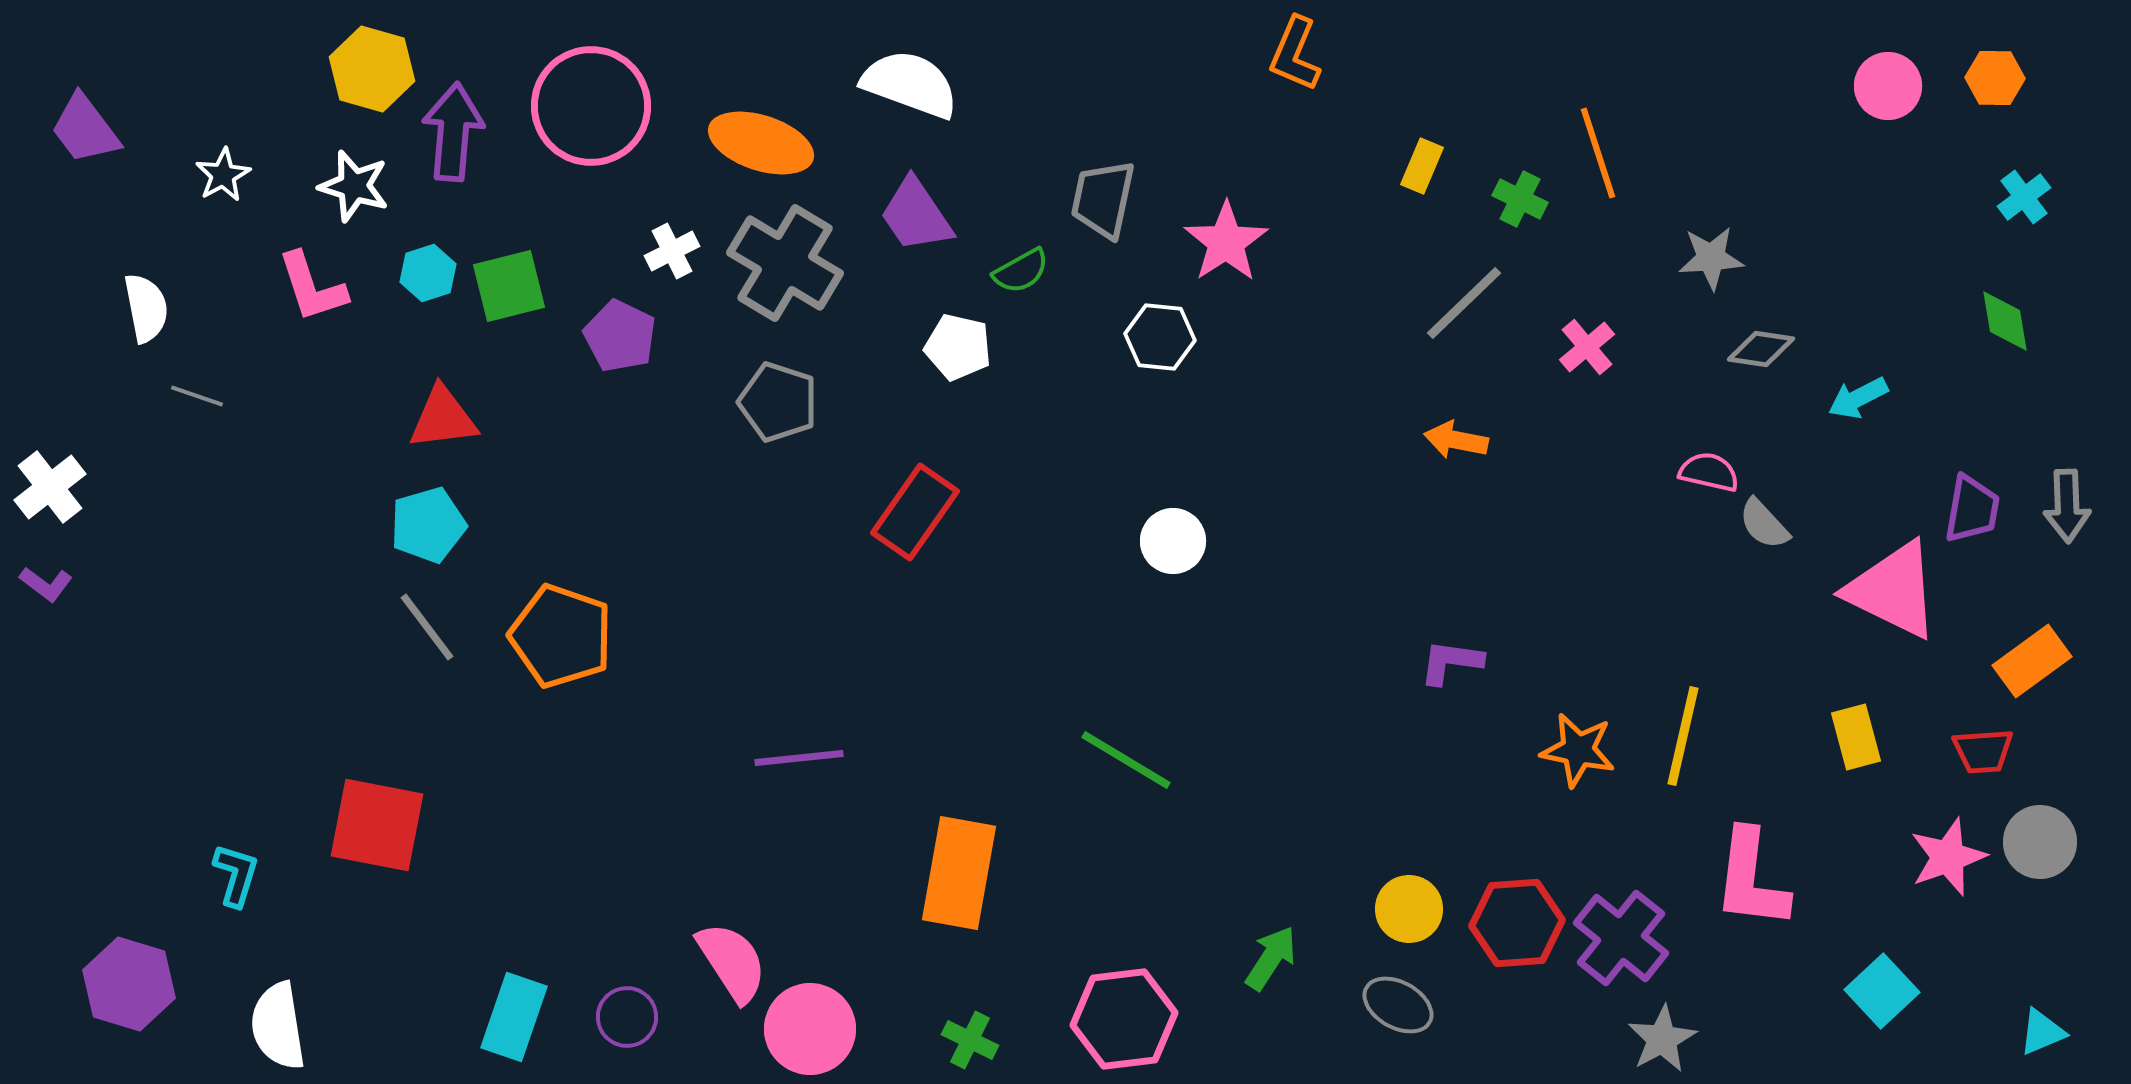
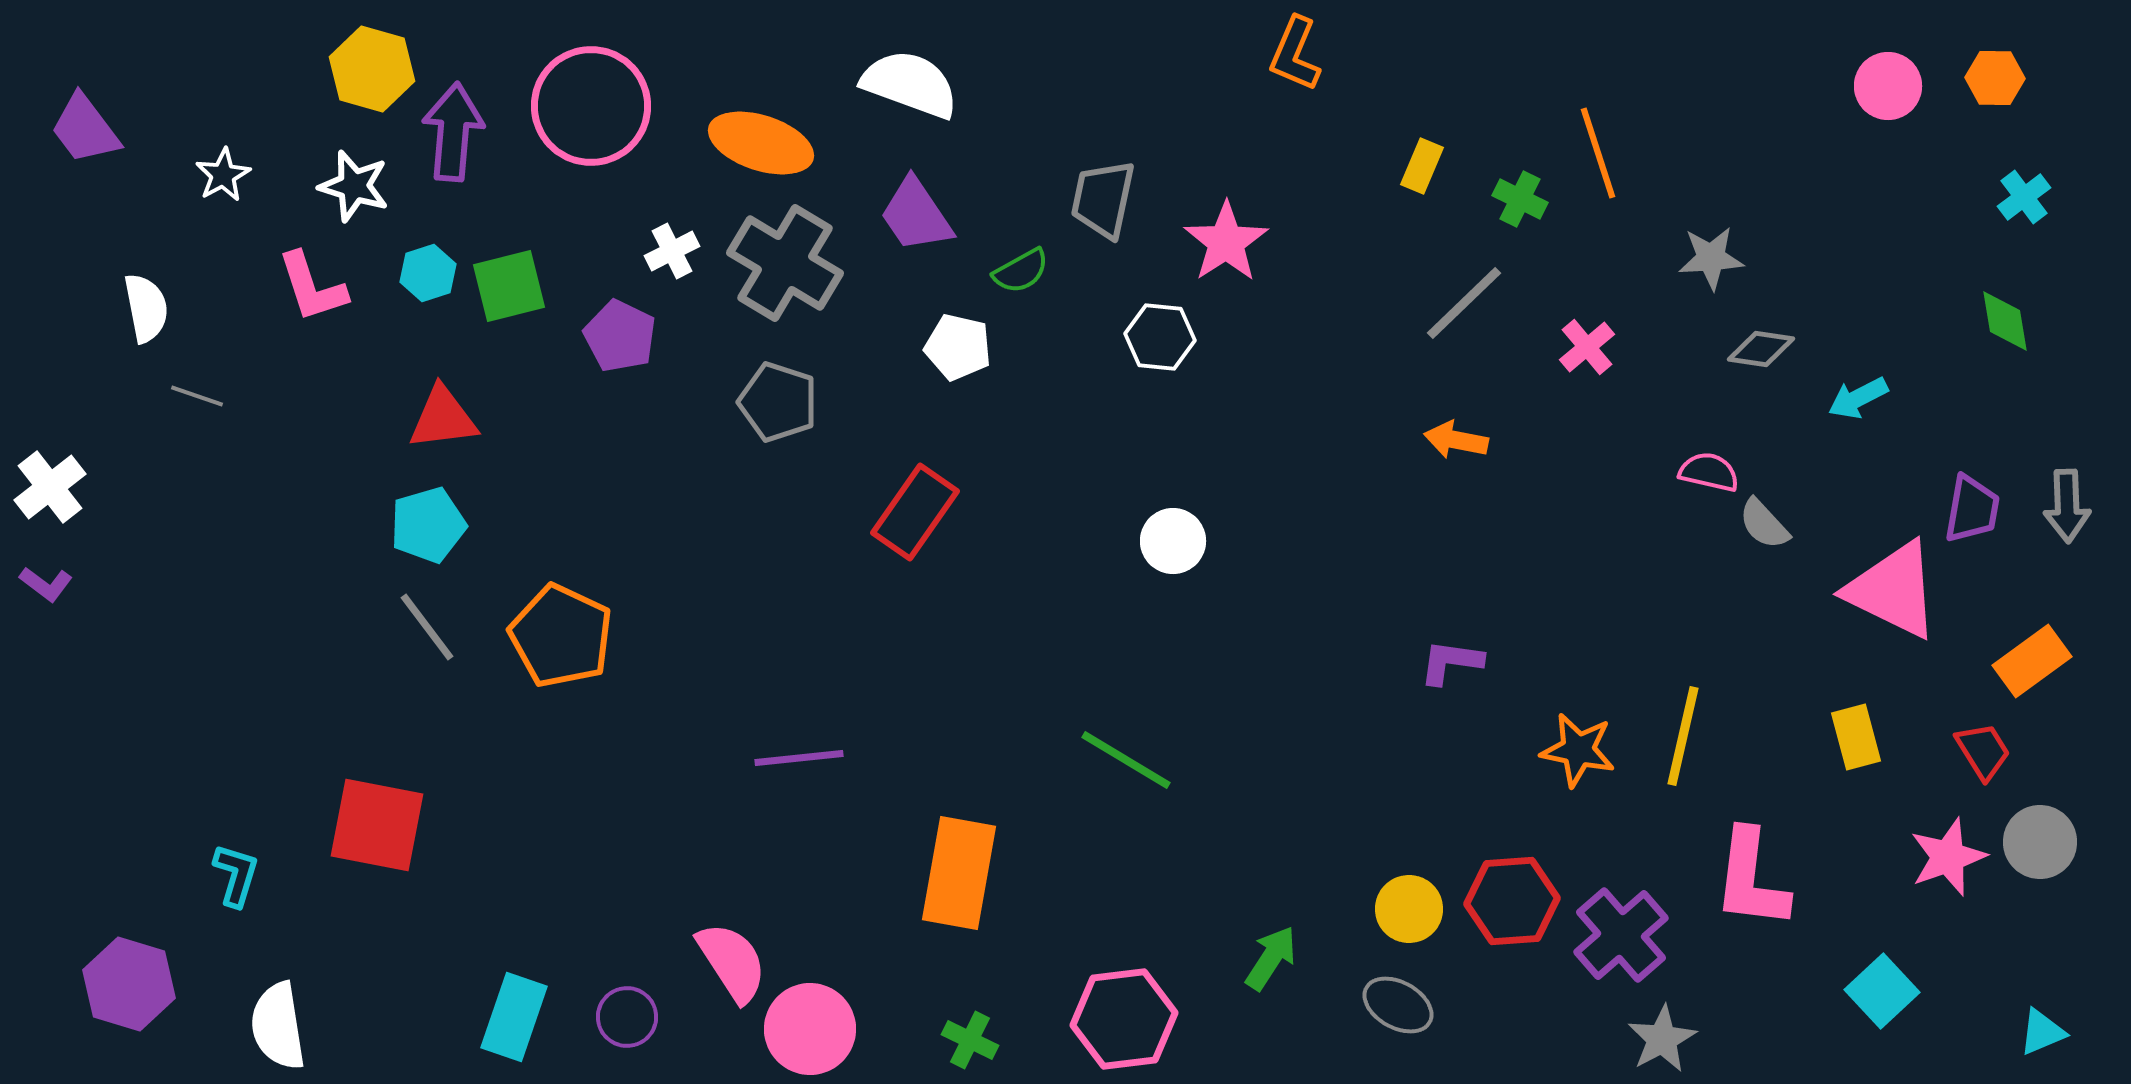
orange pentagon at (561, 636): rotated 6 degrees clockwise
red trapezoid at (1983, 751): rotated 118 degrees counterclockwise
red hexagon at (1517, 923): moved 5 px left, 22 px up
purple cross at (1621, 938): moved 3 px up; rotated 10 degrees clockwise
